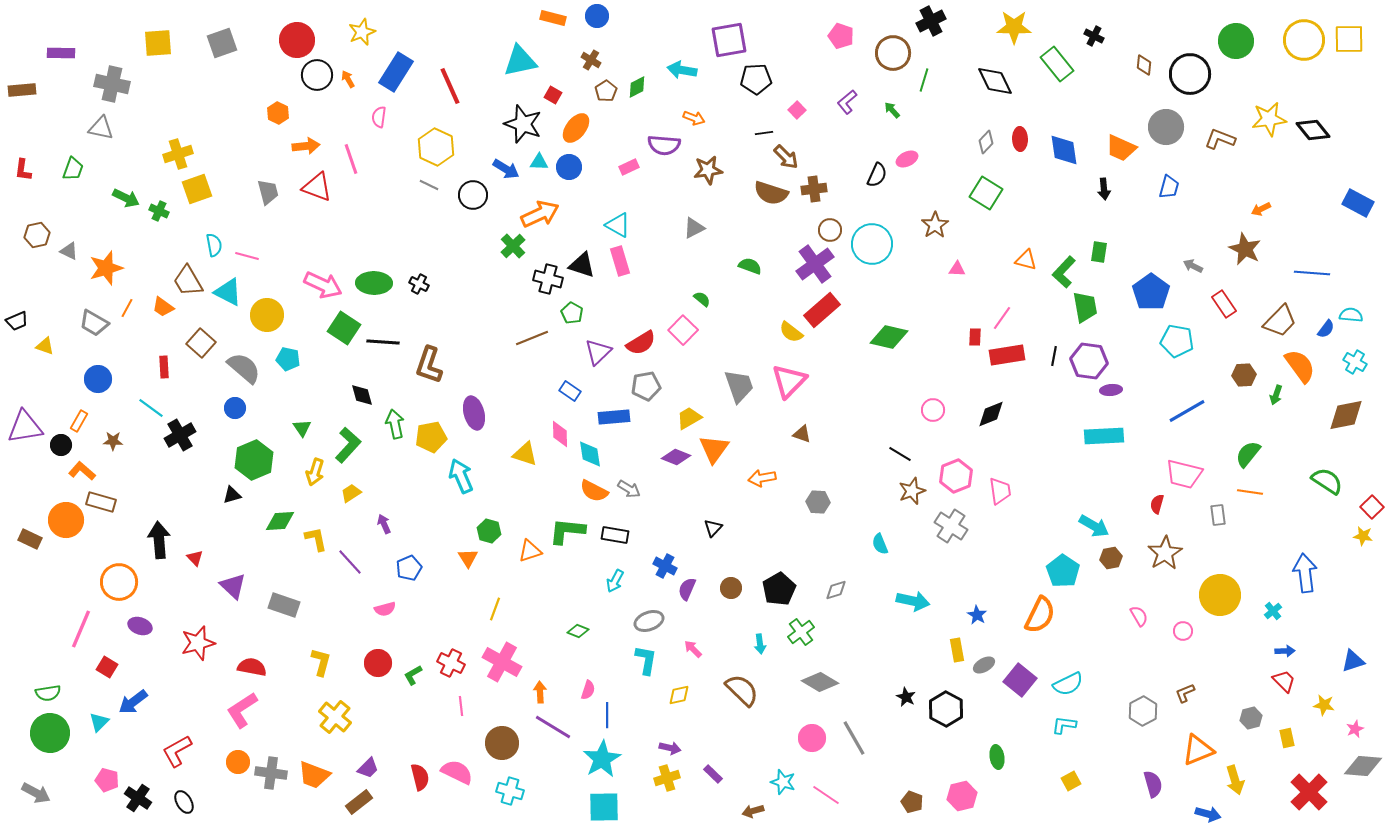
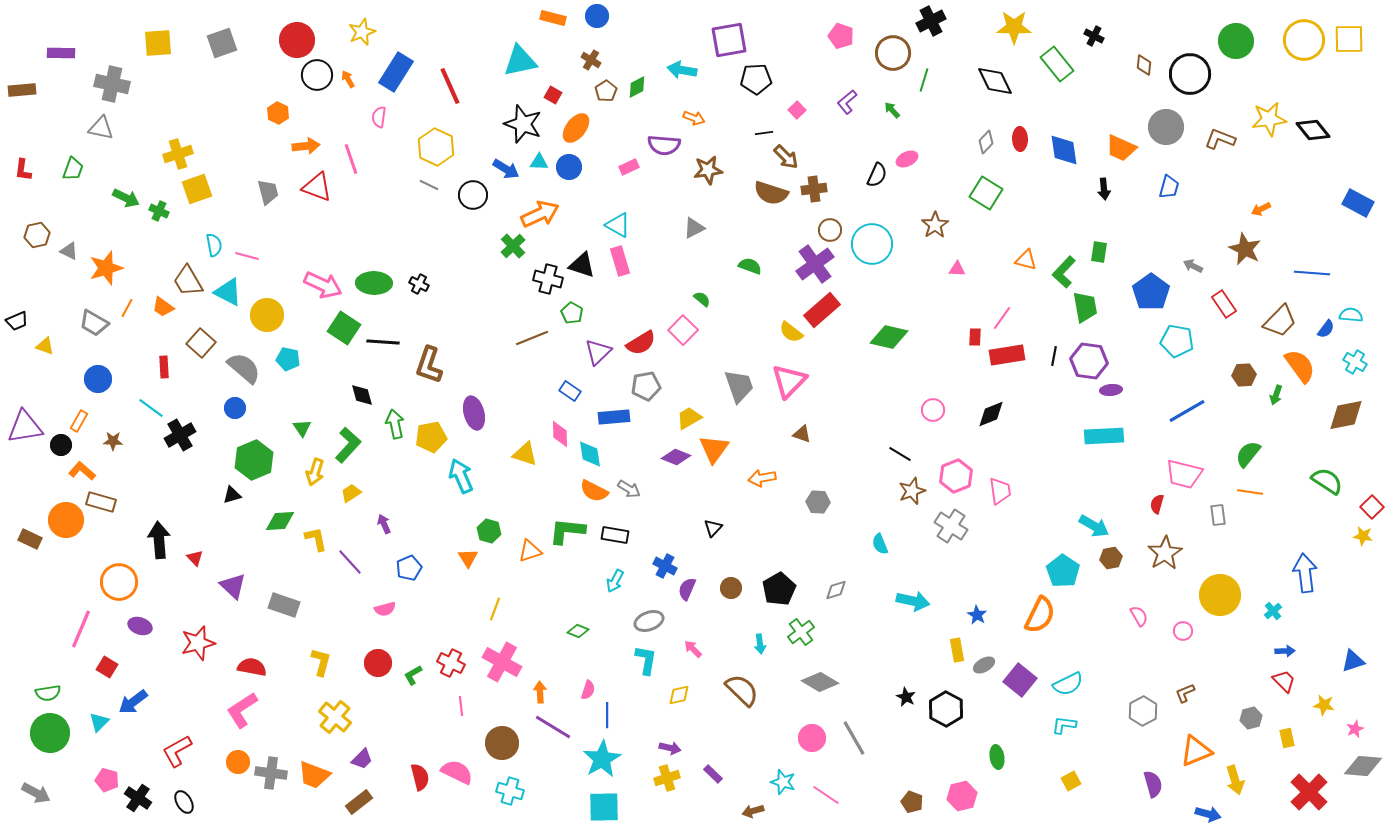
orange triangle at (1198, 750): moved 2 px left, 1 px down
purple trapezoid at (368, 768): moved 6 px left, 9 px up
